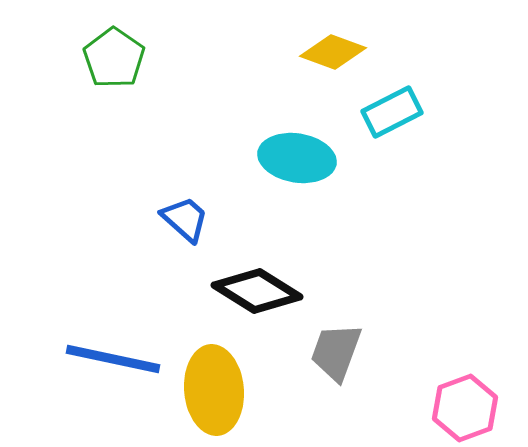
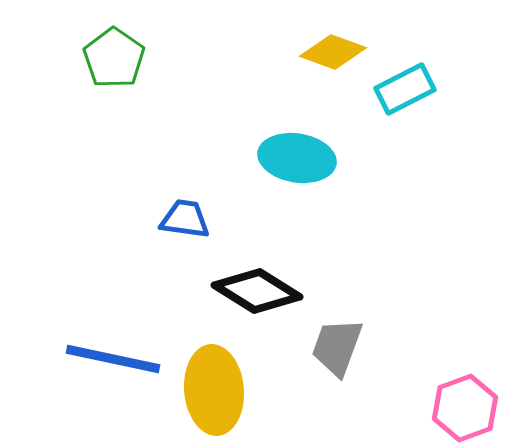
cyan rectangle: moved 13 px right, 23 px up
blue trapezoid: rotated 34 degrees counterclockwise
gray trapezoid: moved 1 px right, 5 px up
